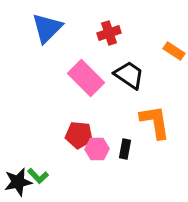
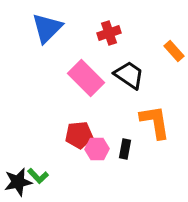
orange rectangle: rotated 15 degrees clockwise
red pentagon: rotated 12 degrees counterclockwise
